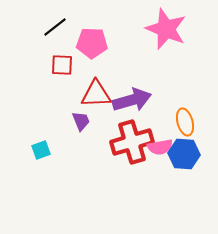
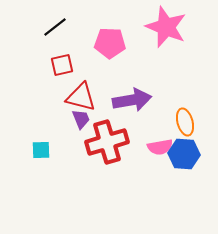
pink star: moved 2 px up
pink pentagon: moved 18 px right
red square: rotated 15 degrees counterclockwise
red triangle: moved 15 px left, 3 px down; rotated 16 degrees clockwise
purple arrow: rotated 6 degrees clockwise
purple trapezoid: moved 2 px up
red cross: moved 25 px left
cyan square: rotated 18 degrees clockwise
